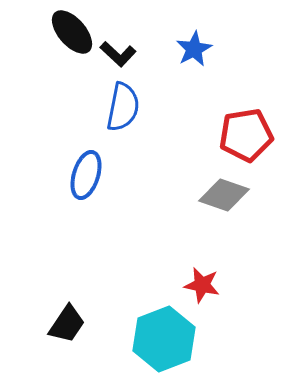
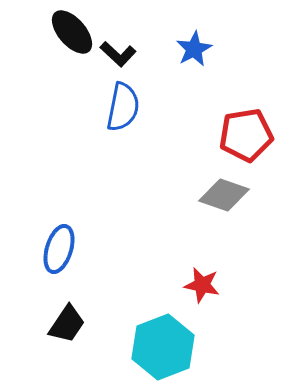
blue ellipse: moved 27 px left, 74 px down
cyan hexagon: moved 1 px left, 8 px down
